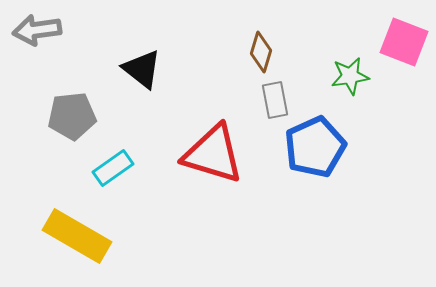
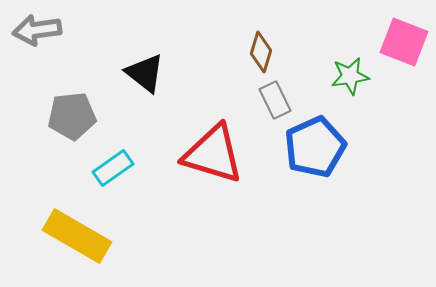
black triangle: moved 3 px right, 4 px down
gray rectangle: rotated 15 degrees counterclockwise
